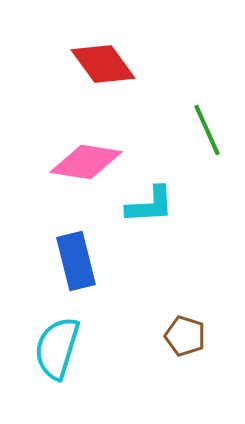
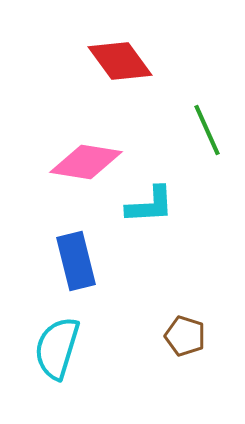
red diamond: moved 17 px right, 3 px up
